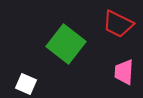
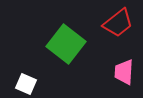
red trapezoid: moved 1 px up; rotated 64 degrees counterclockwise
